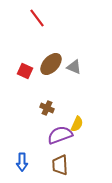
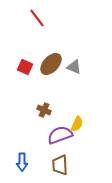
red square: moved 4 px up
brown cross: moved 3 px left, 2 px down
